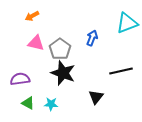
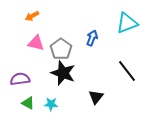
gray pentagon: moved 1 px right
black line: moved 6 px right; rotated 65 degrees clockwise
